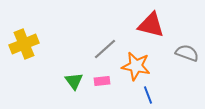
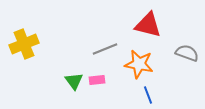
red triangle: moved 3 px left
gray line: rotated 20 degrees clockwise
orange star: moved 3 px right, 2 px up
pink rectangle: moved 5 px left, 1 px up
